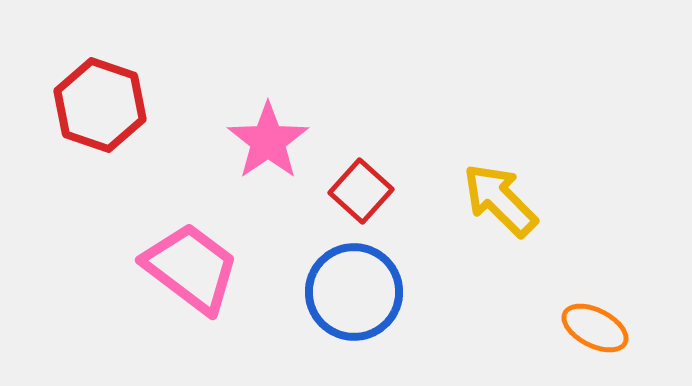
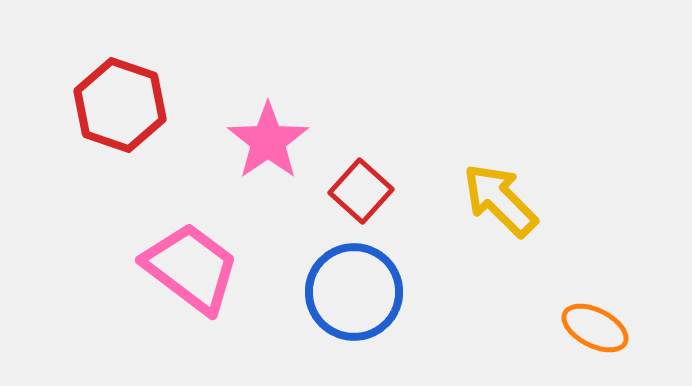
red hexagon: moved 20 px right
